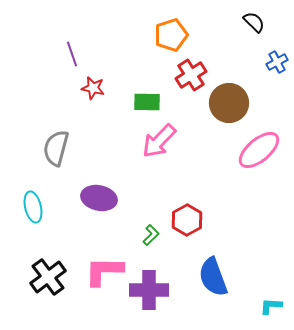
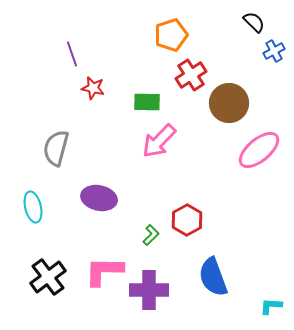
blue cross: moved 3 px left, 11 px up
